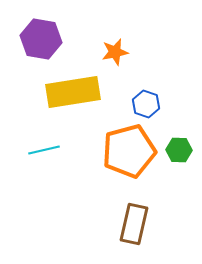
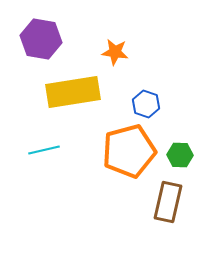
orange star: rotated 20 degrees clockwise
green hexagon: moved 1 px right, 5 px down
brown rectangle: moved 34 px right, 22 px up
